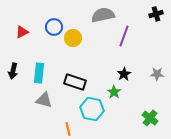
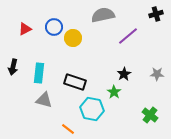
red triangle: moved 3 px right, 3 px up
purple line: moved 4 px right; rotated 30 degrees clockwise
black arrow: moved 4 px up
green cross: moved 3 px up
orange line: rotated 40 degrees counterclockwise
